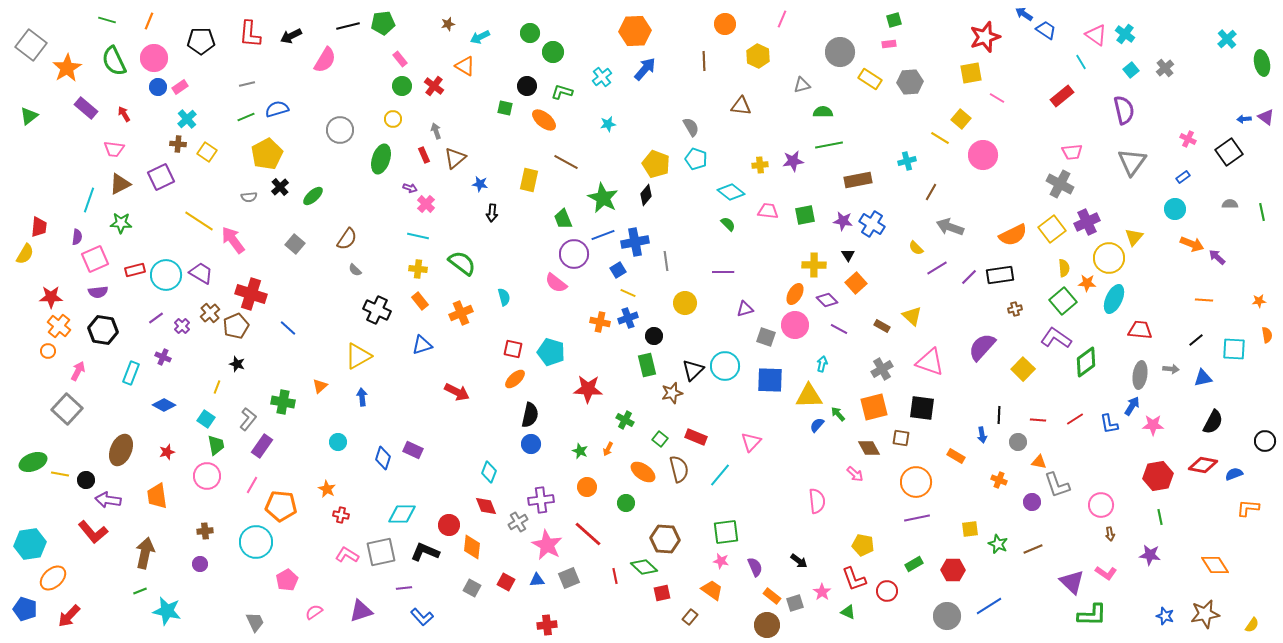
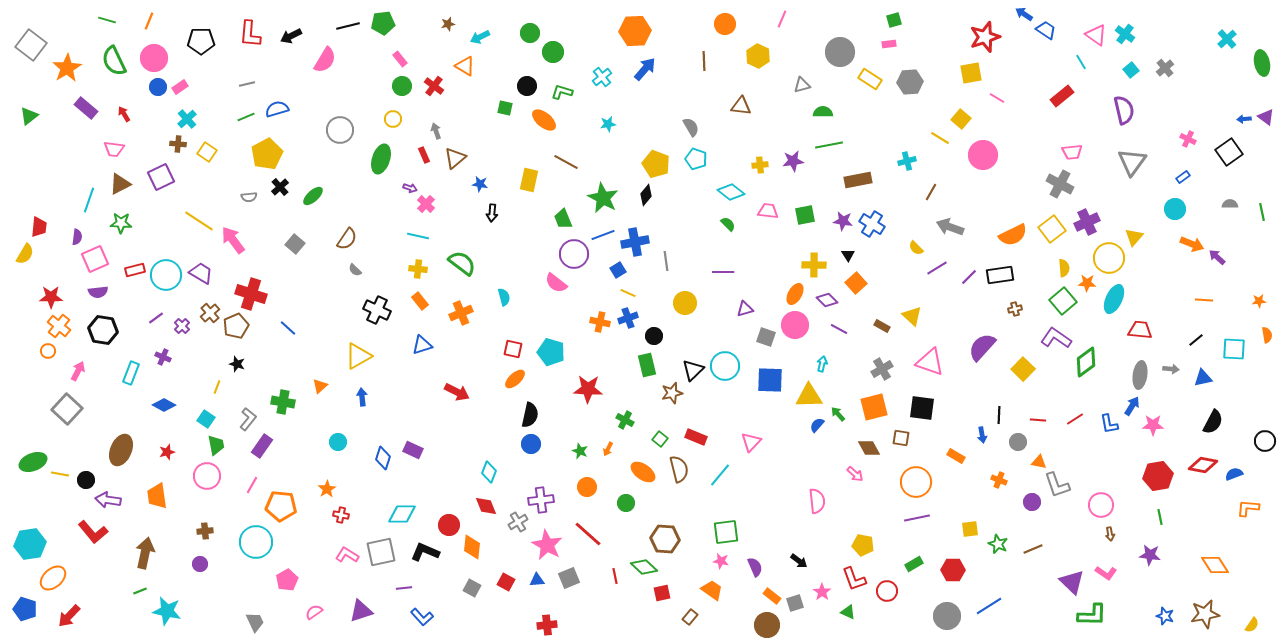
orange star at (327, 489): rotated 12 degrees clockwise
